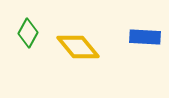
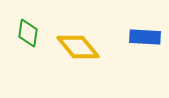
green diamond: rotated 20 degrees counterclockwise
